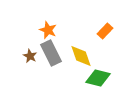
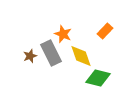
orange star: moved 15 px right, 4 px down
brown star: rotated 24 degrees clockwise
